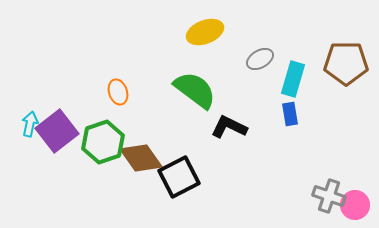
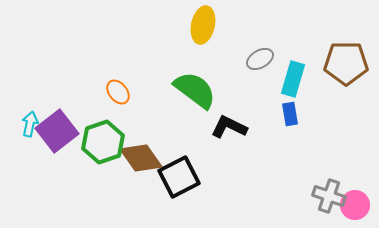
yellow ellipse: moved 2 px left, 7 px up; rotated 57 degrees counterclockwise
orange ellipse: rotated 20 degrees counterclockwise
